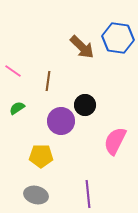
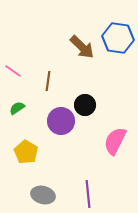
yellow pentagon: moved 15 px left, 4 px up; rotated 30 degrees clockwise
gray ellipse: moved 7 px right
